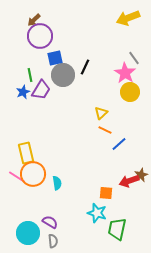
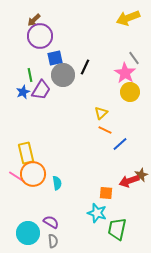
blue line: moved 1 px right
purple semicircle: moved 1 px right
